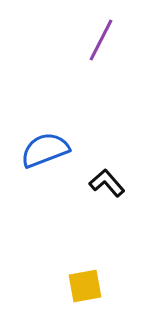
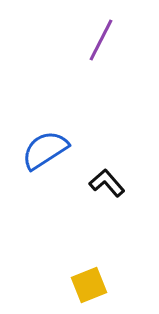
blue semicircle: rotated 12 degrees counterclockwise
yellow square: moved 4 px right, 1 px up; rotated 12 degrees counterclockwise
